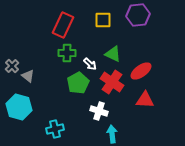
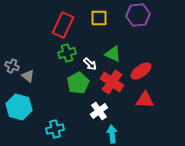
yellow square: moved 4 px left, 2 px up
green cross: rotated 18 degrees counterclockwise
gray cross: rotated 24 degrees counterclockwise
white cross: rotated 36 degrees clockwise
